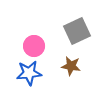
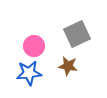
gray square: moved 3 px down
brown star: moved 3 px left
